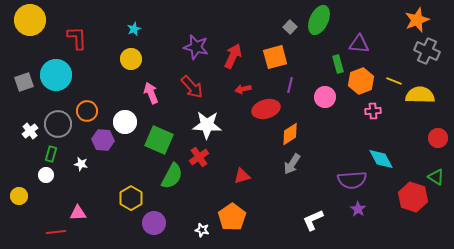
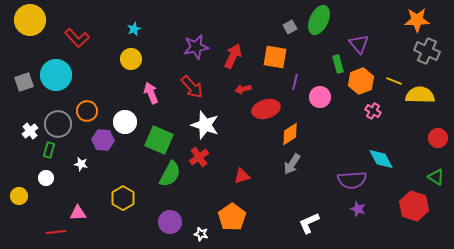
orange star at (417, 20): rotated 20 degrees clockwise
gray square at (290, 27): rotated 16 degrees clockwise
red L-shape at (77, 38): rotated 140 degrees clockwise
purple triangle at (359, 44): rotated 45 degrees clockwise
purple star at (196, 47): rotated 25 degrees counterclockwise
orange square at (275, 57): rotated 25 degrees clockwise
purple line at (290, 85): moved 5 px right, 3 px up
pink circle at (325, 97): moved 5 px left
pink cross at (373, 111): rotated 35 degrees clockwise
white star at (207, 125): moved 2 px left; rotated 16 degrees clockwise
green rectangle at (51, 154): moved 2 px left, 4 px up
white circle at (46, 175): moved 3 px down
green semicircle at (172, 176): moved 2 px left, 2 px up
red hexagon at (413, 197): moved 1 px right, 9 px down
yellow hexagon at (131, 198): moved 8 px left
purple star at (358, 209): rotated 14 degrees counterclockwise
white L-shape at (313, 220): moved 4 px left, 3 px down
purple circle at (154, 223): moved 16 px right, 1 px up
white star at (202, 230): moved 1 px left, 4 px down
